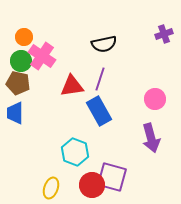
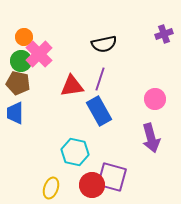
pink cross: moved 3 px left, 2 px up; rotated 12 degrees clockwise
cyan hexagon: rotated 8 degrees counterclockwise
